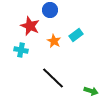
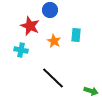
cyan rectangle: rotated 48 degrees counterclockwise
